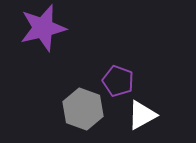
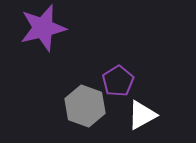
purple pentagon: rotated 20 degrees clockwise
gray hexagon: moved 2 px right, 3 px up
